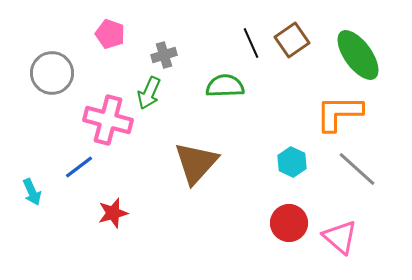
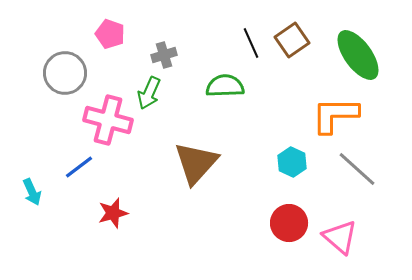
gray circle: moved 13 px right
orange L-shape: moved 4 px left, 2 px down
